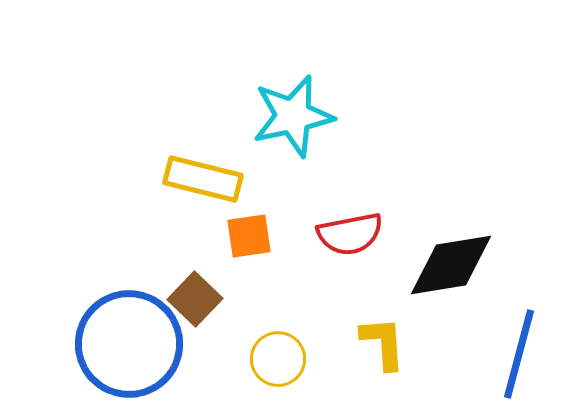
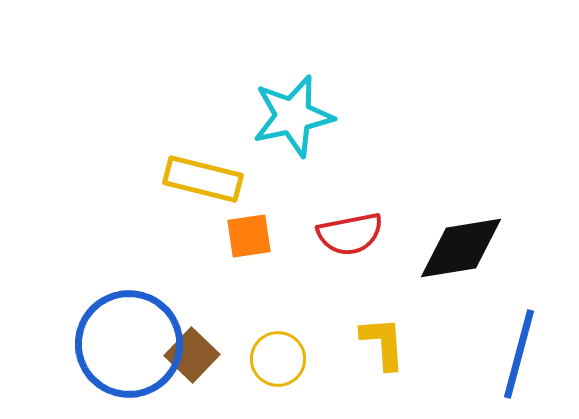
black diamond: moved 10 px right, 17 px up
brown square: moved 3 px left, 56 px down
